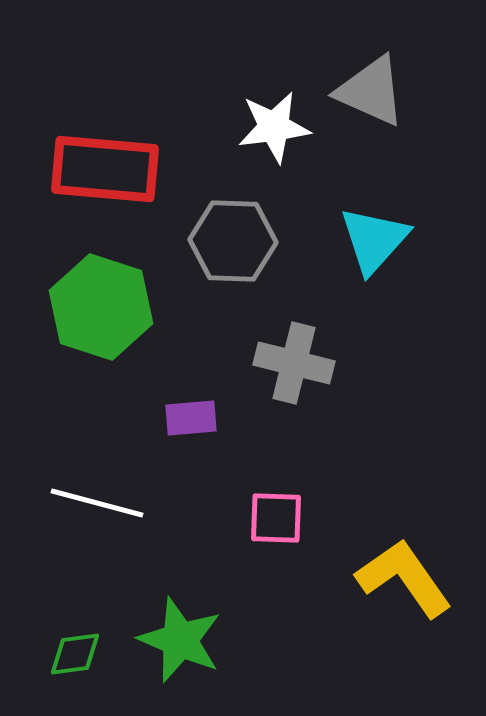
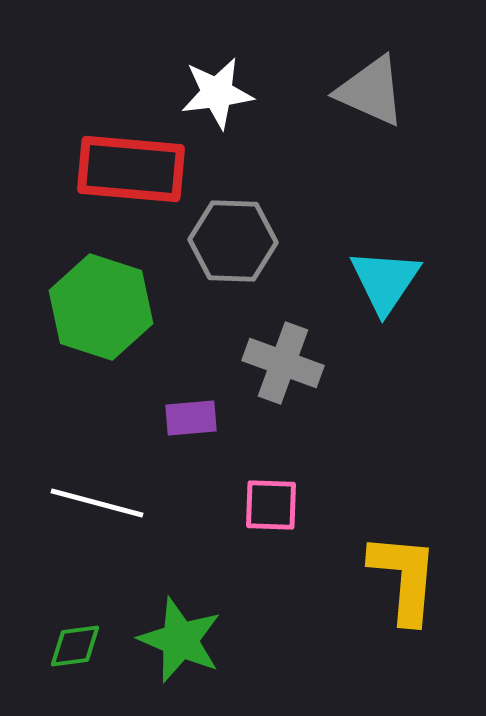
white star: moved 57 px left, 34 px up
red rectangle: moved 26 px right
cyan triangle: moved 11 px right, 41 px down; rotated 8 degrees counterclockwise
gray cross: moved 11 px left; rotated 6 degrees clockwise
pink square: moved 5 px left, 13 px up
yellow L-shape: rotated 40 degrees clockwise
green diamond: moved 8 px up
